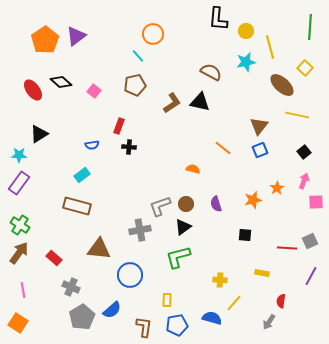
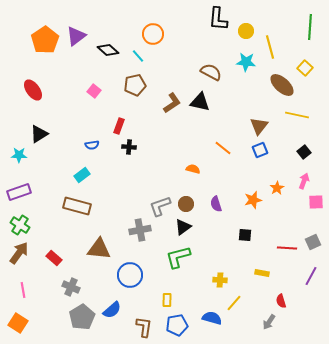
cyan star at (246, 62): rotated 18 degrees clockwise
black diamond at (61, 82): moved 47 px right, 32 px up
purple rectangle at (19, 183): moved 9 px down; rotated 35 degrees clockwise
gray square at (310, 241): moved 3 px right, 1 px down
red semicircle at (281, 301): rotated 24 degrees counterclockwise
